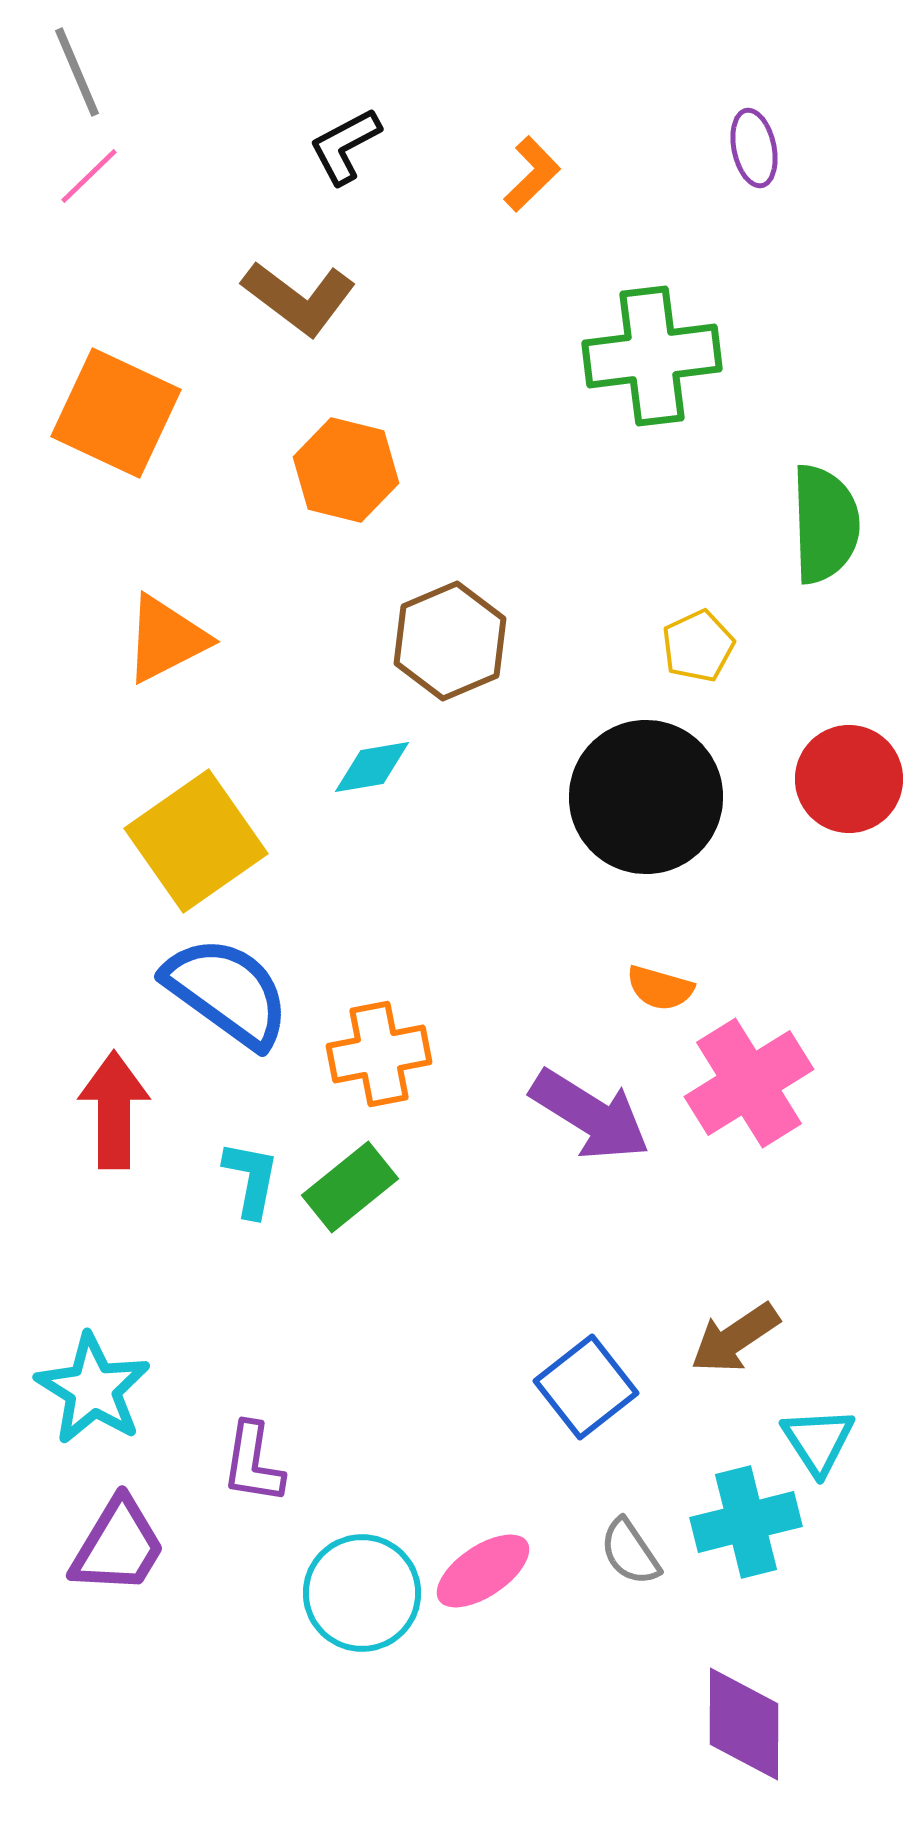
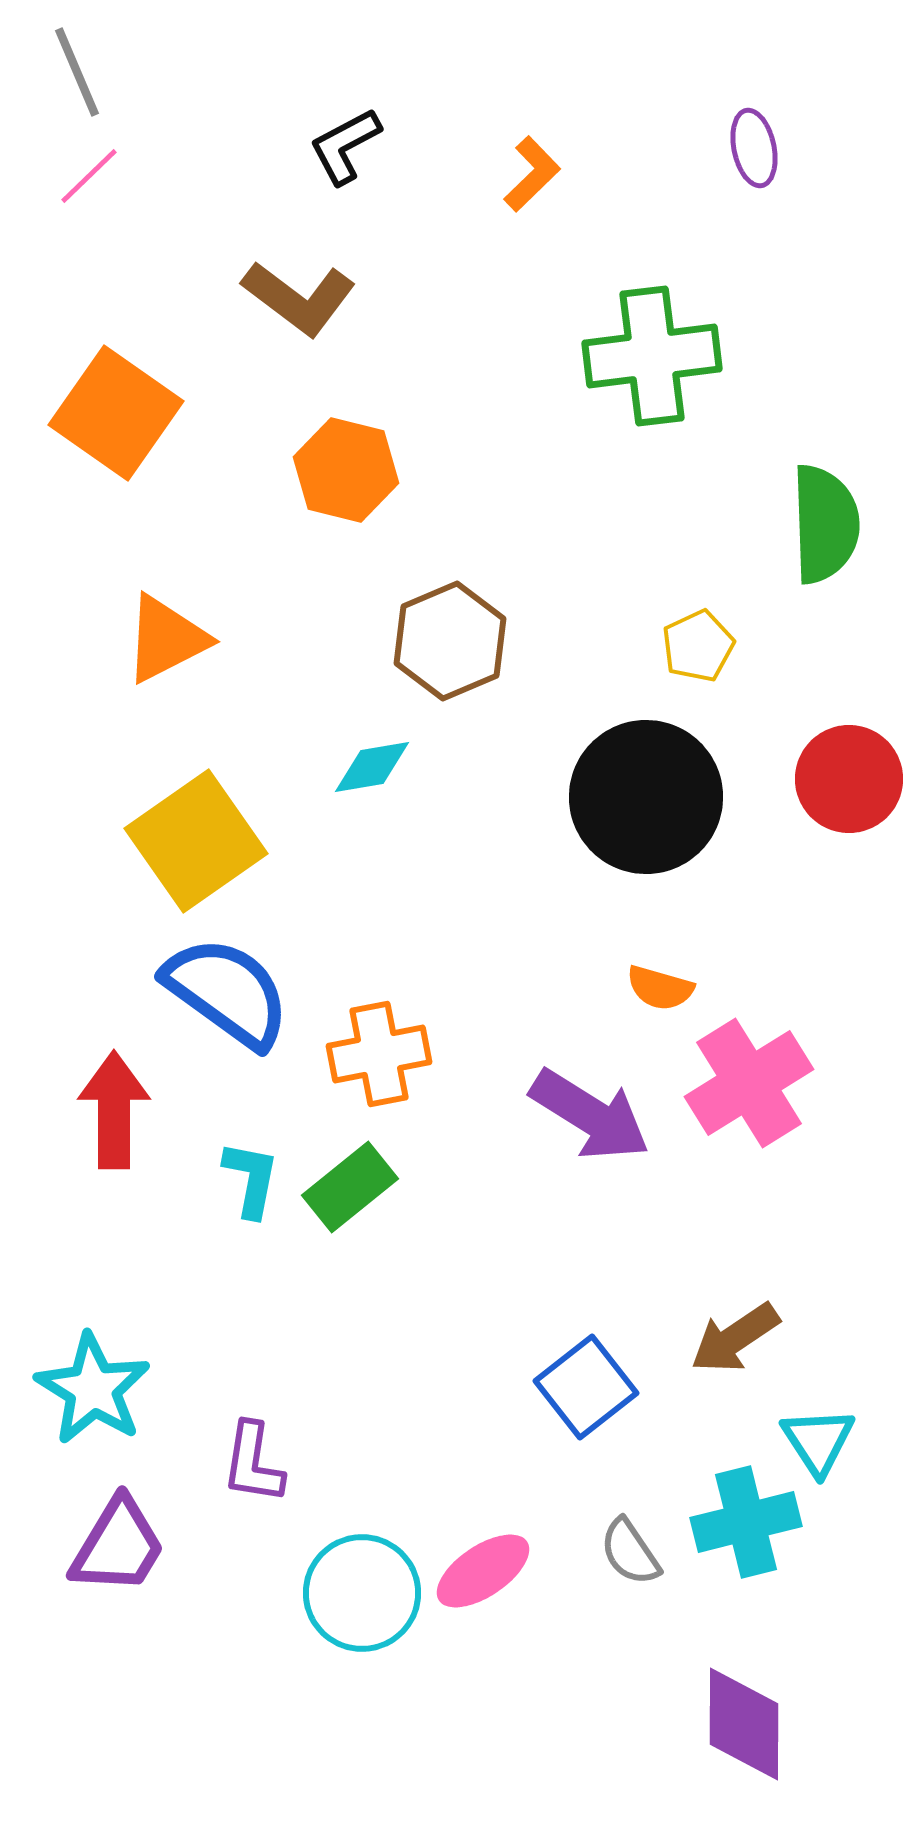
orange square: rotated 10 degrees clockwise
